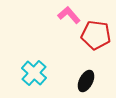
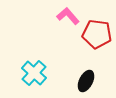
pink L-shape: moved 1 px left, 1 px down
red pentagon: moved 1 px right, 1 px up
